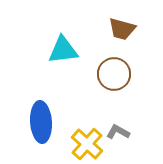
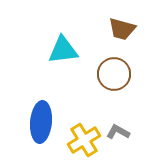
blue ellipse: rotated 9 degrees clockwise
yellow cross: moved 3 px left, 4 px up; rotated 16 degrees clockwise
